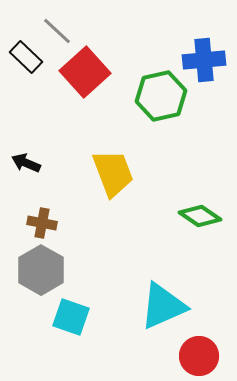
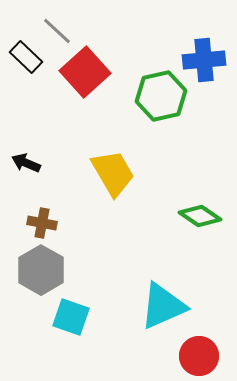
yellow trapezoid: rotated 9 degrees counterclockwise
